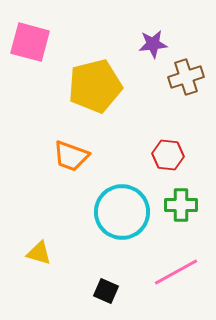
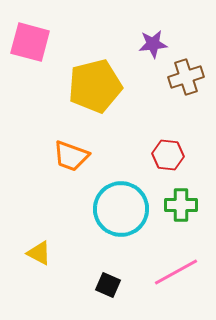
cyan circle: moved 1 px left, 3 px up
yellow triangle: rotated 12 degrees clockwise
black square: moved 2 px right, 6 px up
